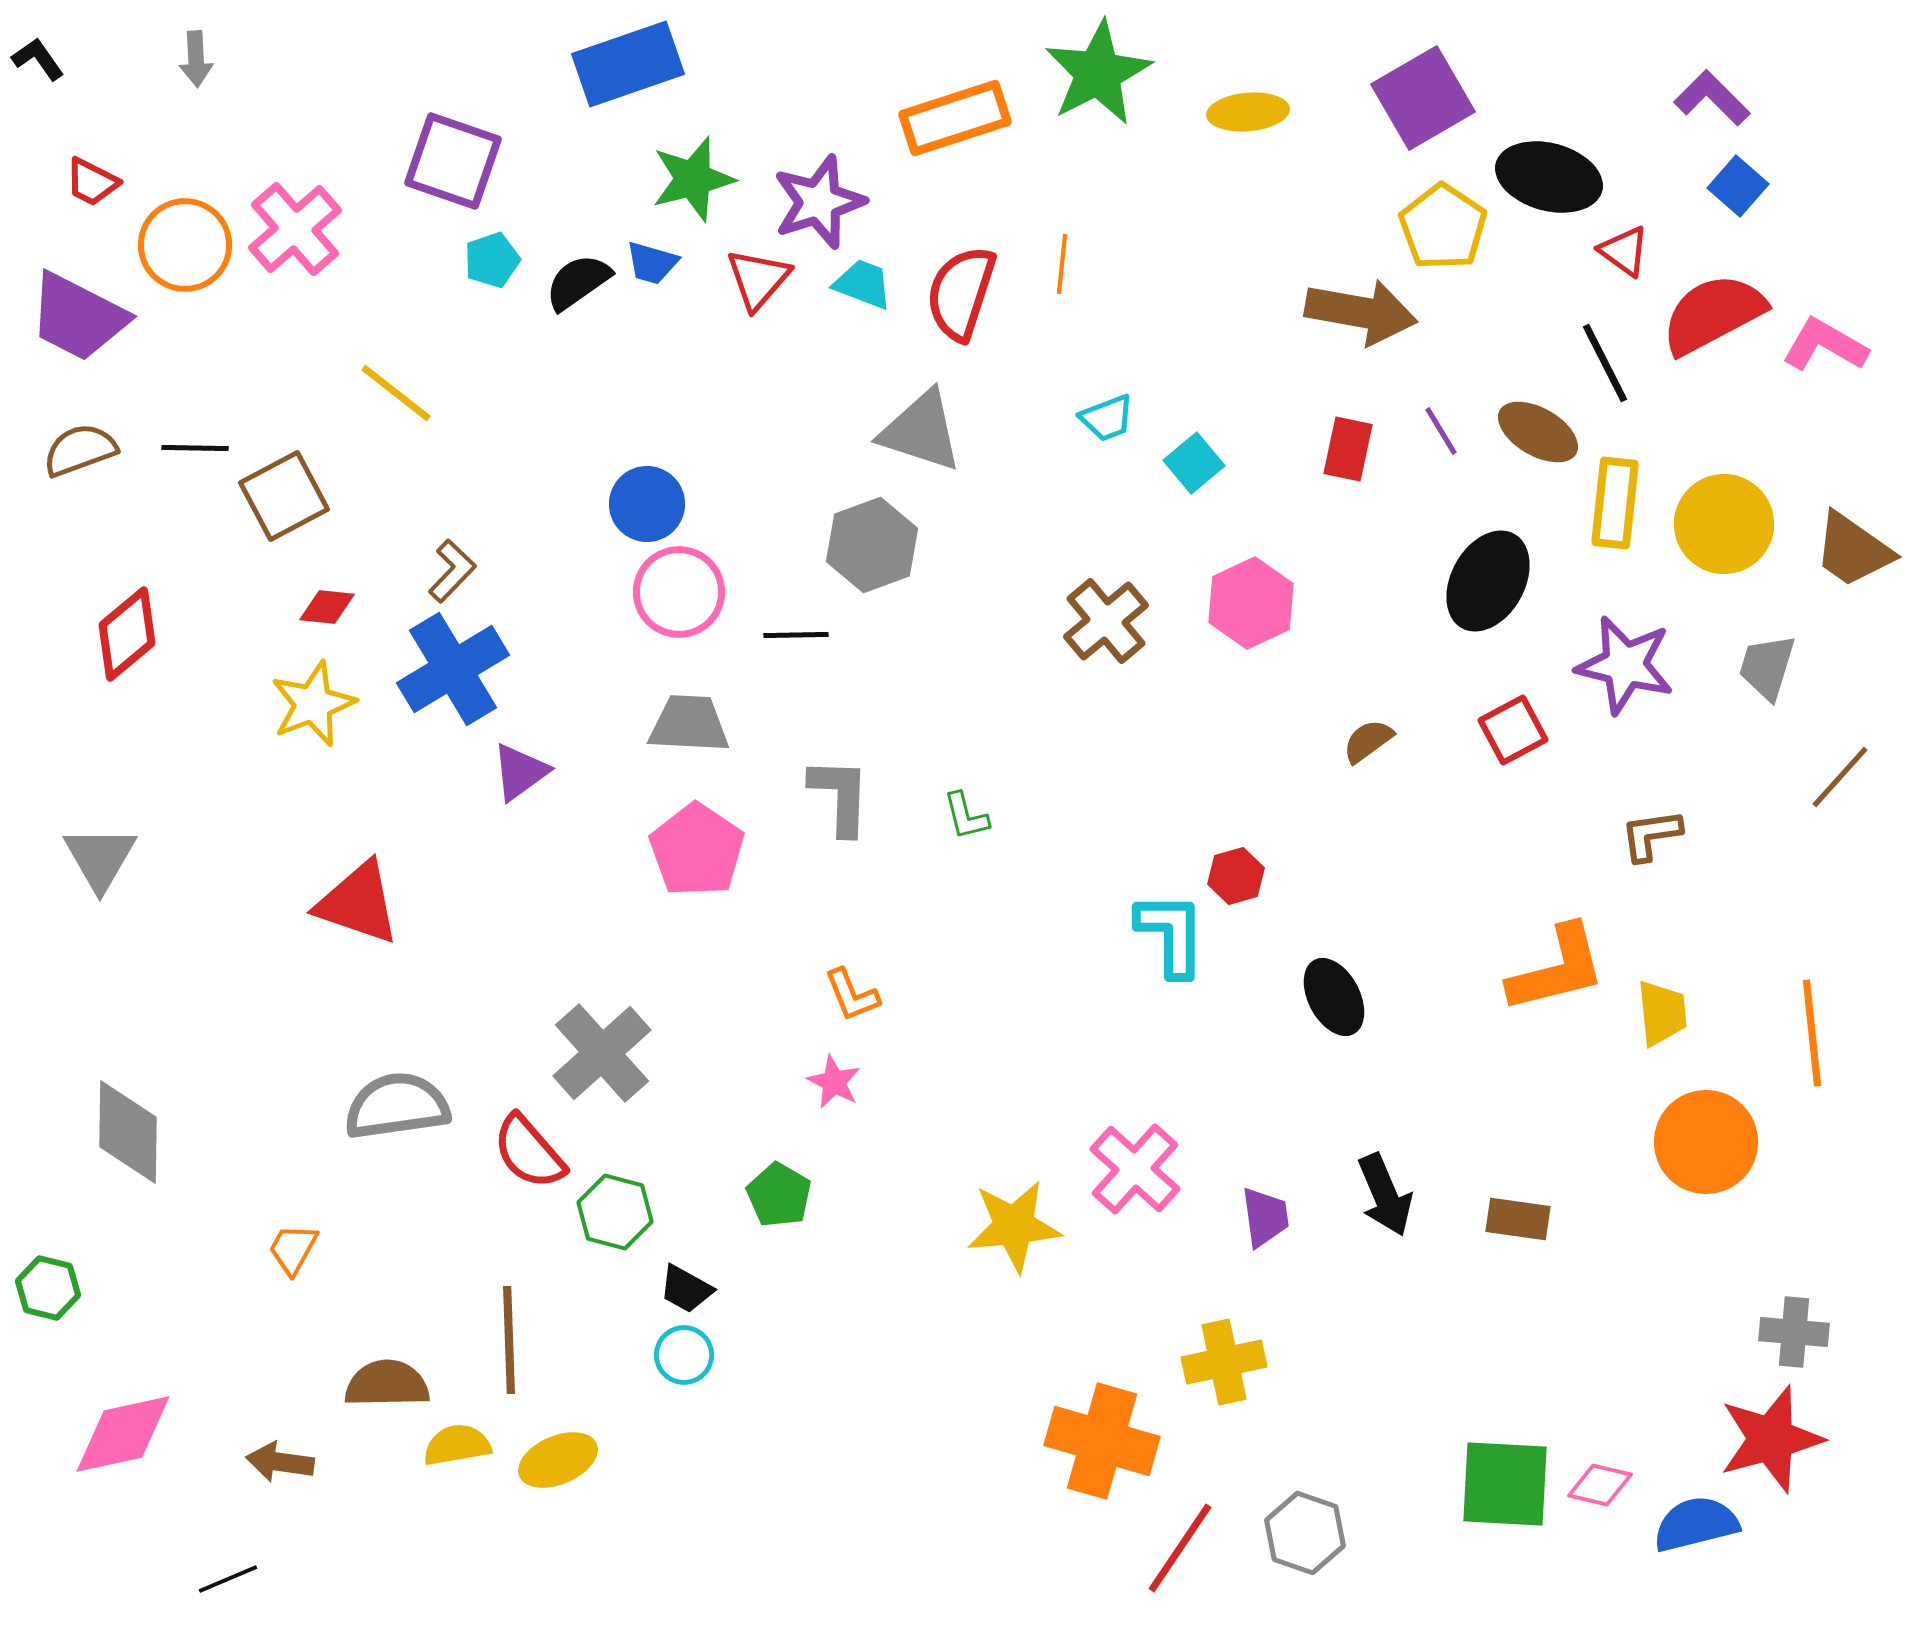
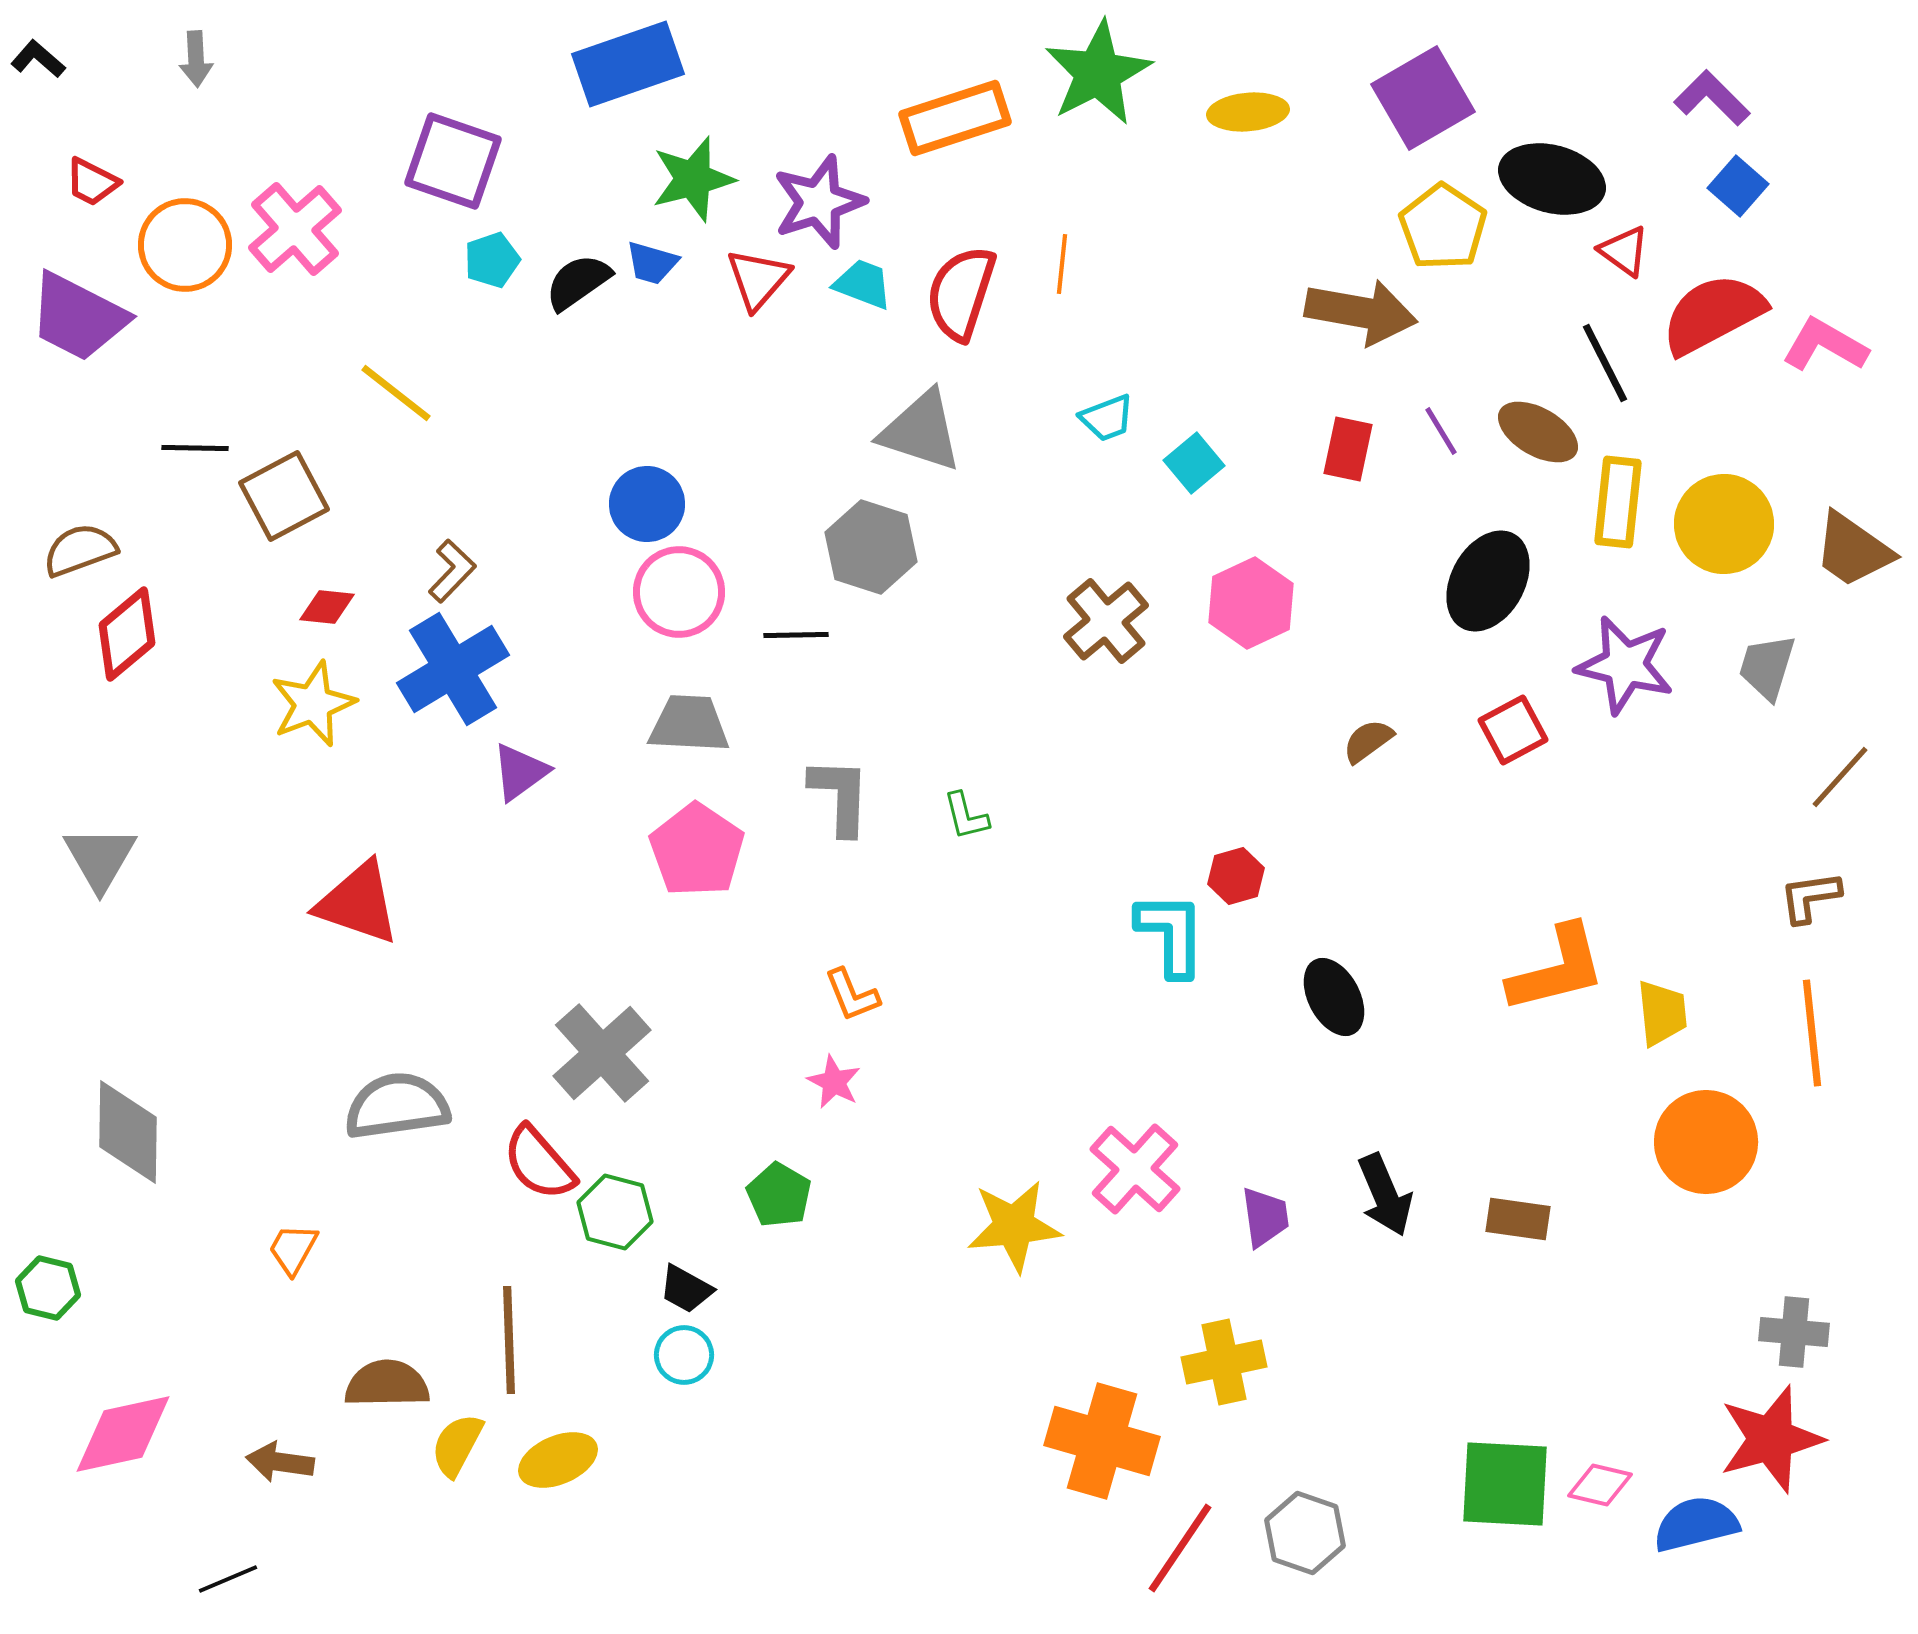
black L-shape at (38, 59): rotated 14 degrees counterclockwise
black ellipse at (1549, 177): moved 3 px right, 2 px down
brown semicircle at (80, 450): moved 100 px down
yellow rectangle at (1615, 503): moved 3 px right, 1 px up
gray hexagon at (872, 545): moved 1 px left, 2 px down; rotated 22 degrees counterclockwise
brown L-shape at (1651, 835): moved 159 px right, 62 px down
red semicircle at (529, 1152): moved 10 px right, 11 px down
yellow semicircle at (457, 1445): rotated 52 degrees counterclockwise
